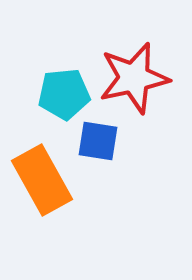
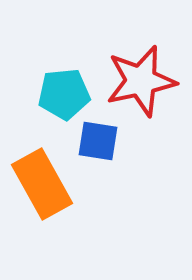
red star: moved 7 px right, 3 px down
orange rectangle: moved 4 px down
